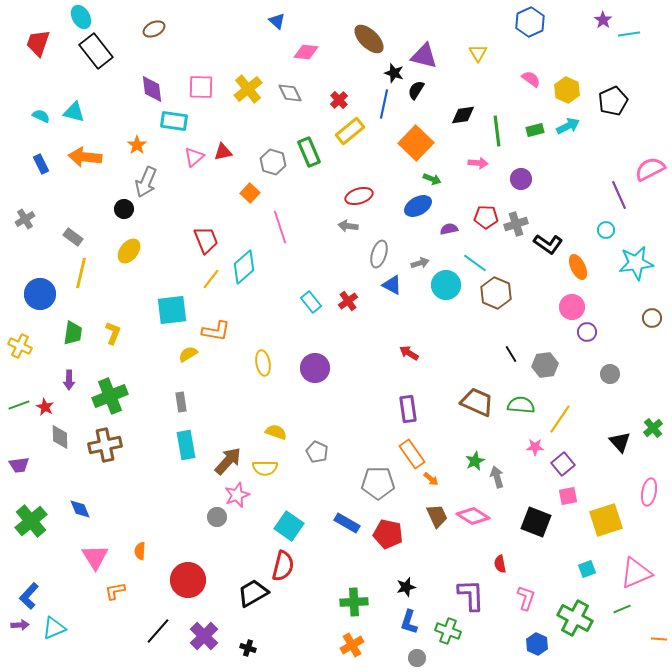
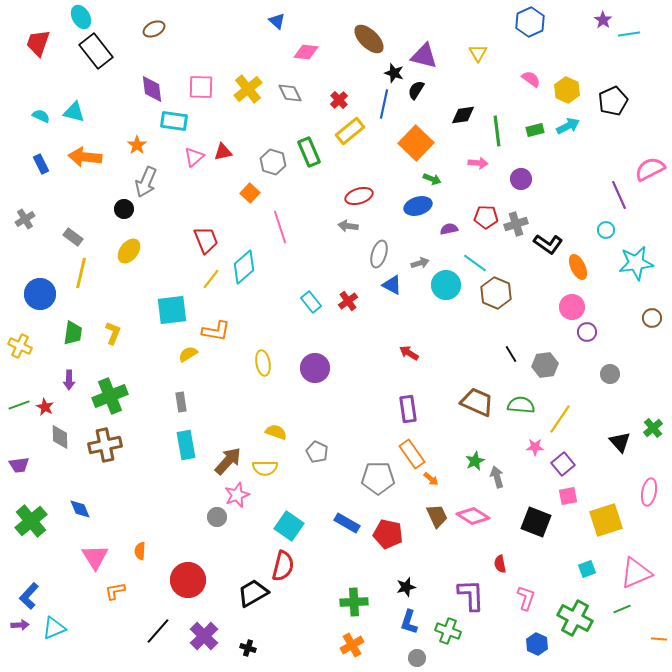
blue ellipse at (418, 206): rotated 12 degrees clockwise
gray pentagon at (378, 483): moved 5 px up
